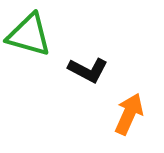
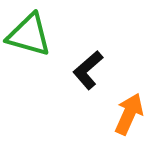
black L-shape: rotated 111 degrees clockwise
